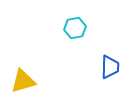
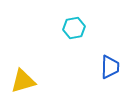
cyan hexagon: moved 1 px left
